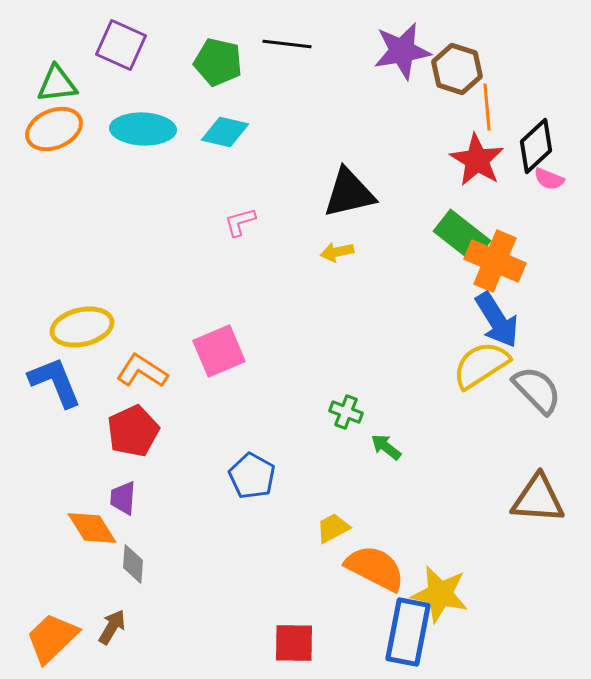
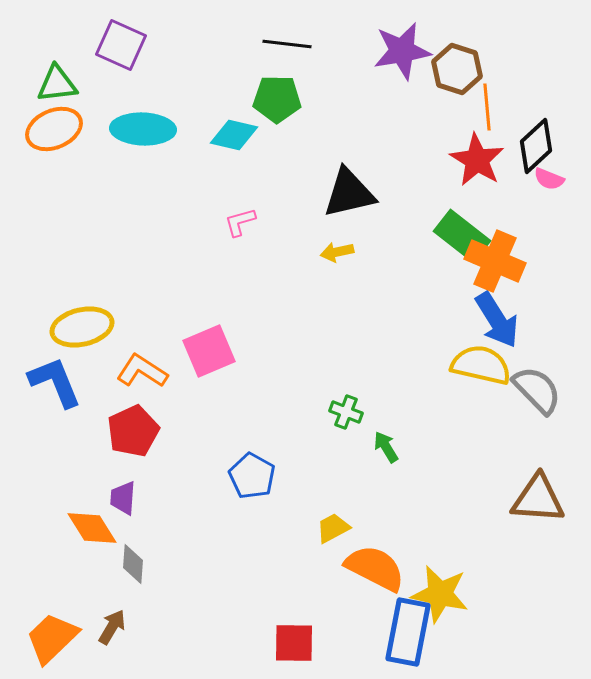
green pentagon: moved 59 px right, 37 px down; rotated 12 degrees counterclockwise
cyan diamond: moved 9 px right, 3 px down
pink square: moved 10 px left
yellow semicircle: rotated 46 degrees clockwise
green arrow: rotated 20 degrees clockwise
